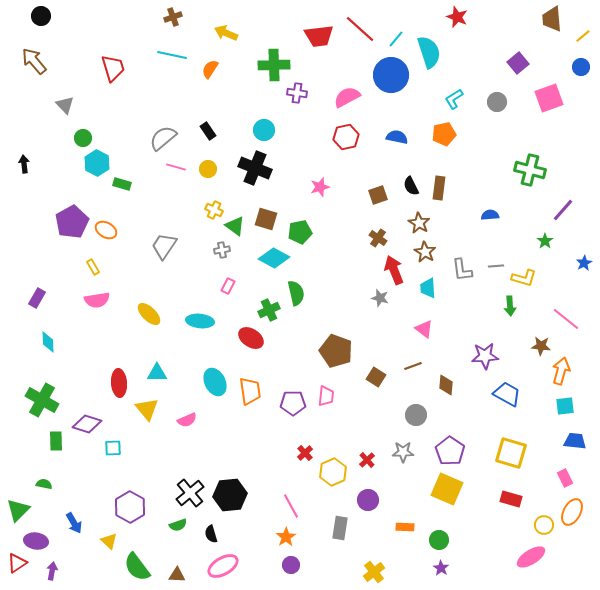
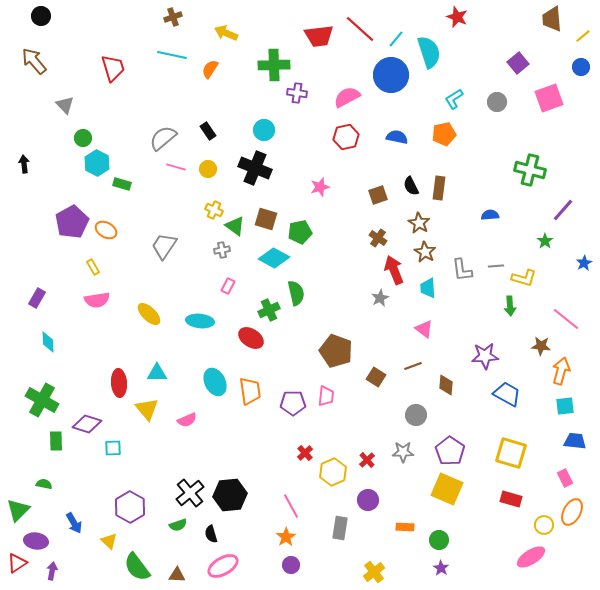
gray star at (380, 298): rotated 30 degrees clockwise
